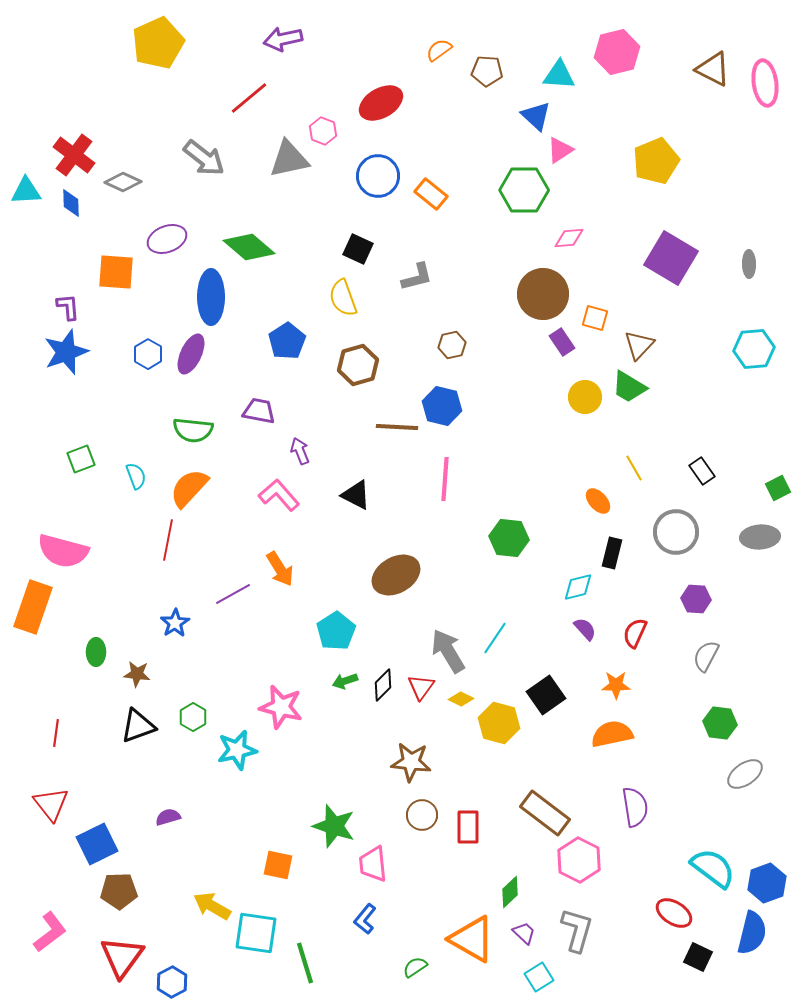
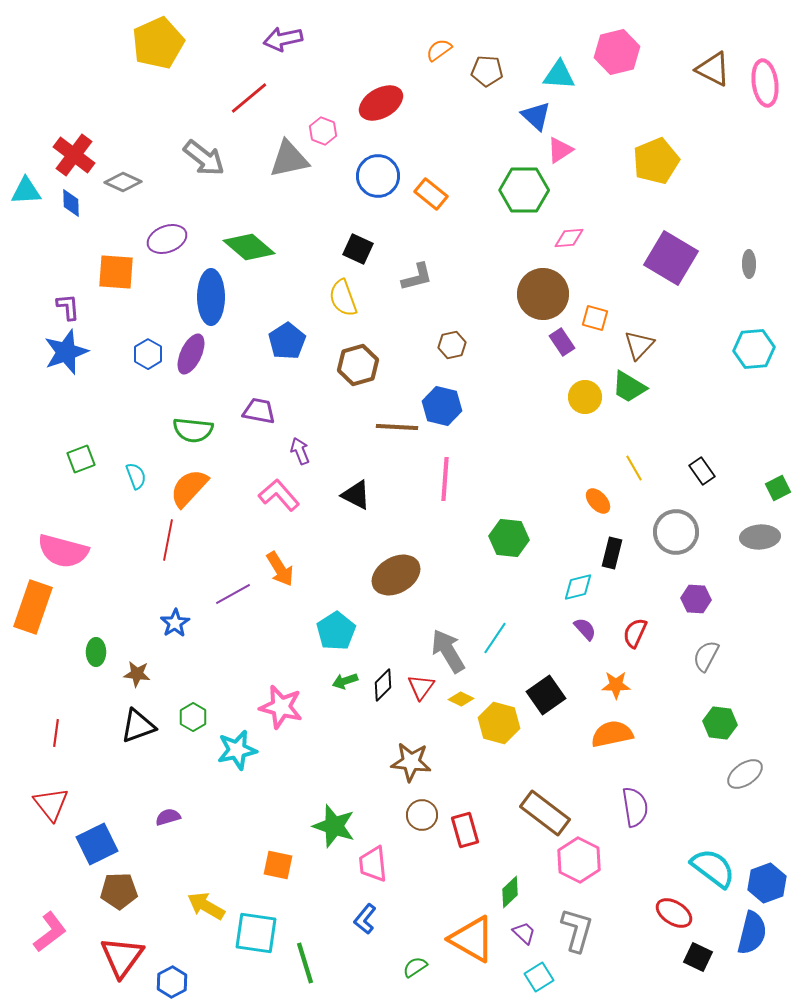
red rectangle at (468, 827): moved 3 px left, 3 px down; rotated 16 degrees counterclockwise
yellow arrow at (212, 906): moved 6 px left
